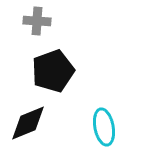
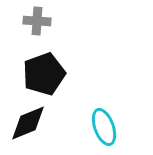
black pentagon: moved 9 px left, 3 px down
cyan ellipse: rotated 9 degrees counterclockwise
